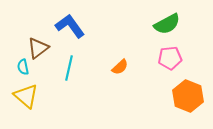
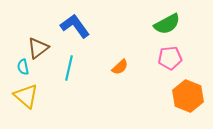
blue L-shape: moved 5 px right
